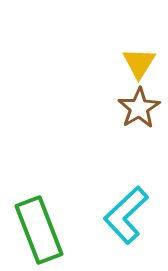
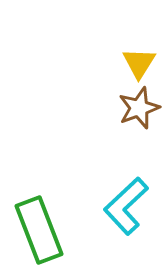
brown star: rotated 12 degrees clockwise
cyan L-shape: moved 9 px up
